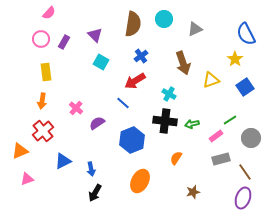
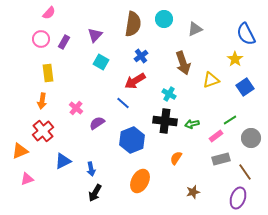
purple triangle: rotated 28 degrees clockwise
yellow rectangle: moved 2 px right, 1 px down
purple ellipse: moved 5 px left
